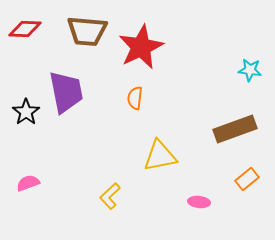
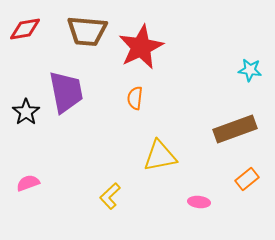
red diamond: rotated 12 degrees counterclockwise
